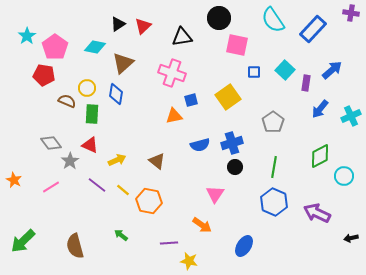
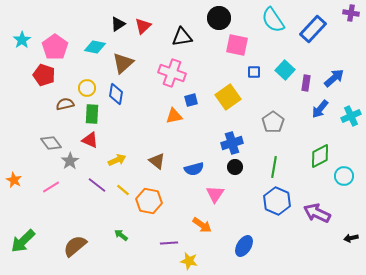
cyan star at (27, 36): moved 5 px left, 4 px down
blue arrow at (332, 70): moved 2 px right, 8 px down
red pentagon at (44, 75): rotated 10 degrees clockwise
brown semicircle at (67, 101): moved 2 px left, 3 px down; rotated 36 degrees counterclockwise
red triangle at (90, 145): moved 5 px up
blue semicircle at (200, 145): moved 6 px left, 24 px down
blue hexagon at (274, 202): moved 3 px right, 1 px up
brown semicircle at (75, 246): rotated 65 degrees clockwise
